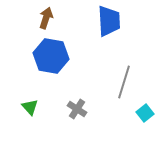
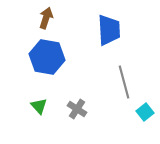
blue trapezoid: moved 9 px down
blue hexagon: moved 4 px left, 1 px down
gray line: rotated 32 degrees counterclockwise
green triangle: moved 9 px right, 1 px up
cyan square: moved 1 px up
